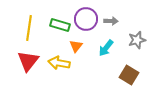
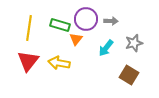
gray star: moved 3 px left, 3 px down
orange triangle: moved 7 px up
